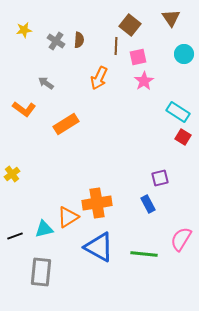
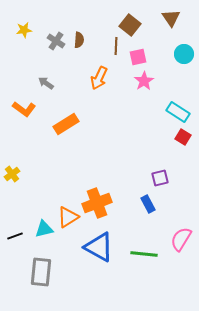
orange cross: rotated 12 degrees counterclockwise
